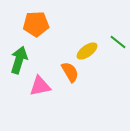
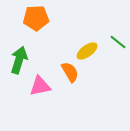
orange pentagon: moved 6 px up
